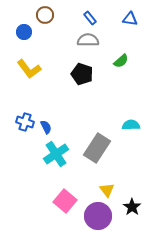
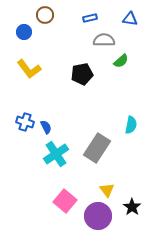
blue rectangle: rotated 64 degrees counterclockwise
gray semicircle: moved 16 px right
black pentagon: rotated 30 degrees counterclockwise
cyan semicircle: rotated 102 degrees clockwise
